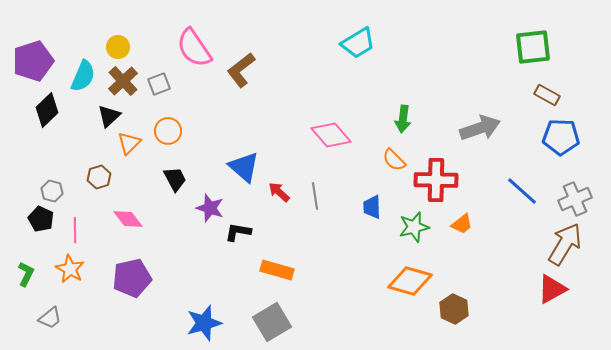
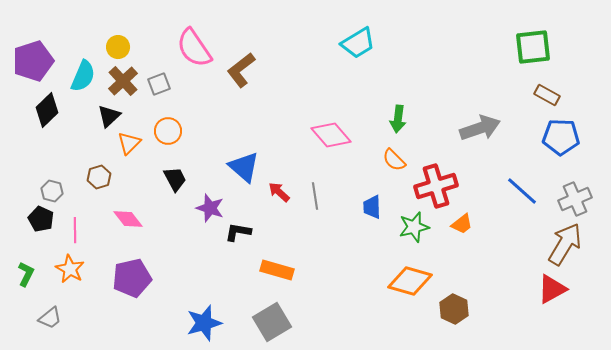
green arrow at (403, 119): moved 5 px left
red cross at (436, 180): moved 6 px down; rotated 18 degrees counterclockwise
